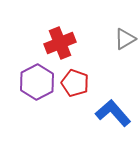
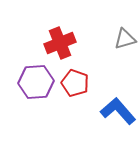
gray triangle: rotated 15 degrees clockwise
purple hexagon: moved 1 px left; rotated 24 degrees clockwise
blue L-shape: moved 5 px right, 2 px up
